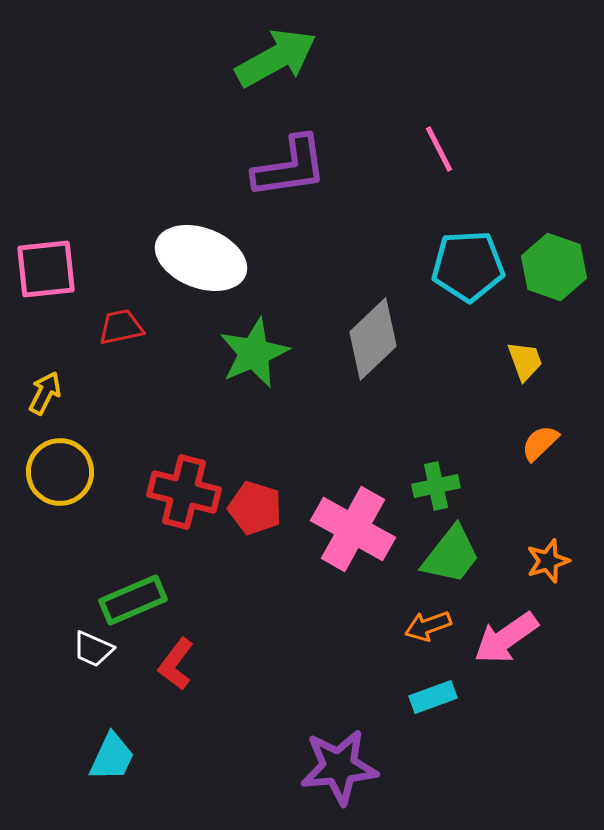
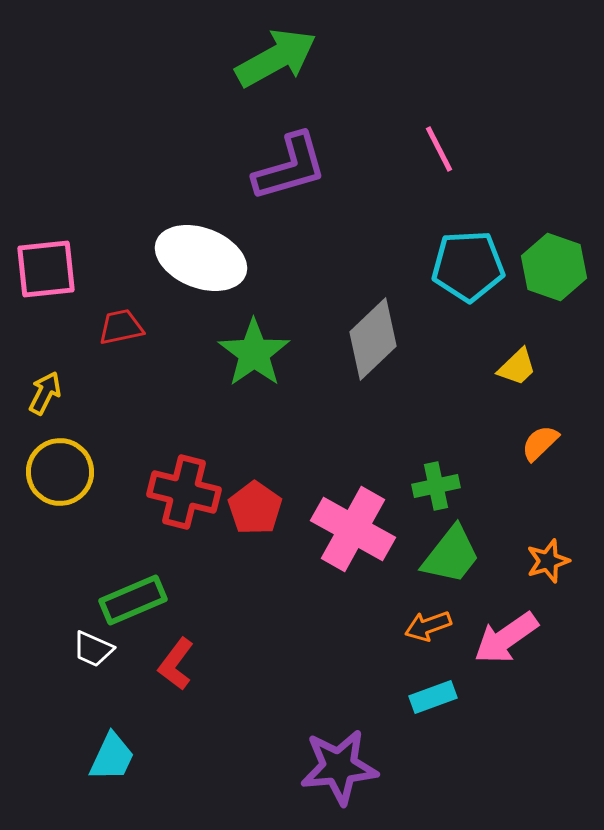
purple L-shape: rotated 8 degrees counterclockwise
green star: rotated 12 degrees counterclockwise
yellow trapezoid: moved 8 px left, 6 px down; rotated 66 degrees clockwise
red pentagon: rotated 18 degrees clockwise
